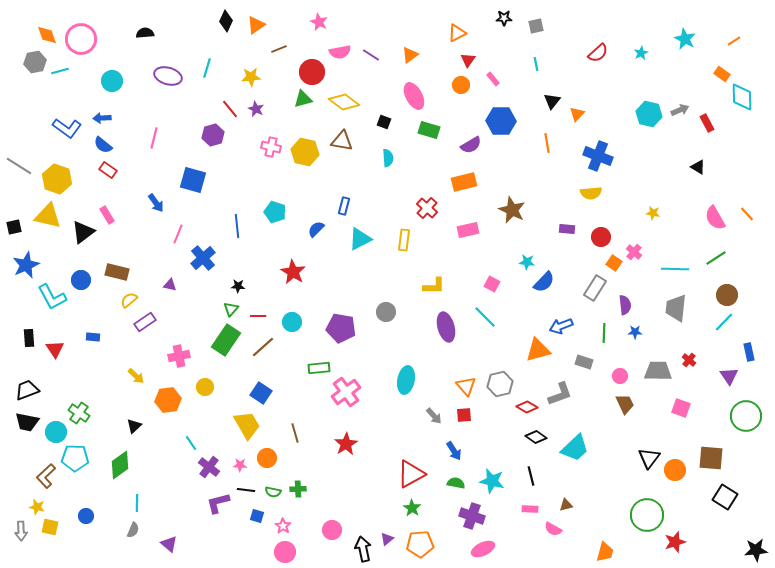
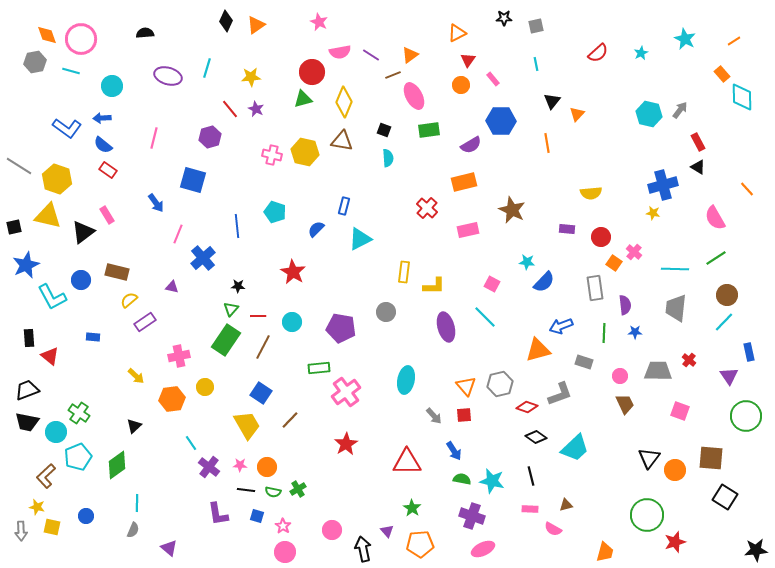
brown line at (279, 49): moved 114 px right, 26 px down
cyan line at (60, 71): moved 11 px right; rotated 30 degrees clockwise
orange rectangle at (722, 74): rotated 14 degrees clockwise
cyan circle at (112, 81): moved 5 px down
yellow diamond at (344, 102): rotated 76 degrees clockwise
gray arrow at (680, 110): rotated 30 degrees counterclockwise
black square at (384, 122): moved 8 px down
red rectangle at (707, 123): moved 9 px left, 19 px down
green rectangle at (429, 130): rotated 25 degrees counterclockwise
purple hexagon at (213, 135): moved 3 px left, 2 px down
pink cross at (271, 147): moved 1 px right, 8 px down
blue cross at (598, 156): moved 65 px right, 29 px down; rotated 36 degrees counterclockwise
orange line at (747, 214): moved 25 px up
yellow rectangle at (404, 240): moved 32 px down
purple triangle at (170, 285): moved 2 px right, 2 px down
gray rectangle at (595, 288): rotated 40 degrees counterclockwise
brown line at (263, 347): rotated 20 degrees counterclockwise
red triangle at (55, 349): moved 5 px left, 7 px down; rotated 18 degrees counterclockwise
orange hexagon at (168, 400): moved 4 px right, 1 px up
red diamond at (527, 407): rotated 10 degrees counterclockwise
pink square at (681, 408): moved 1 px left, 3 px down
brown line at (295, 433): moved 5 px left, 13 px up; rotated 60 degrees clockwise
cyan pentagon at (75, 458): moved 3 px right, 1 px up; rotated 24 degrees counterclockwise
orange circle at (267, 458): moved 9 px down
green diamond at (120, 465): moved 3 px left
red triangle at (411, 474): moved 4 px left, 12 px up; rotated 28 degrees clockwise
green semicircle at (456, 483): moved 6 px right, 4 px up
green cross at (298, 489): rotated 28 degrees counterclockwise
purple L-shape at (218, 503): moved 11 px down; rotated 85 degrees counterclockwise
yellow square at (50, 527): moved 2 px right
purple triangle at (387, 539): moved 8 px up; rotated 32 degrees counterclockwise
purple triangle at (169, 544): moved 4 px down
